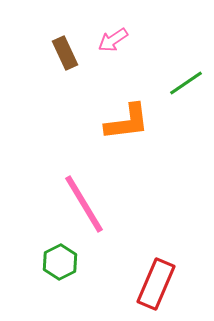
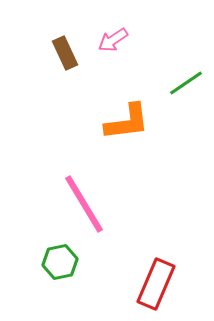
green hexagon: rotated 16 degrees clockwise
